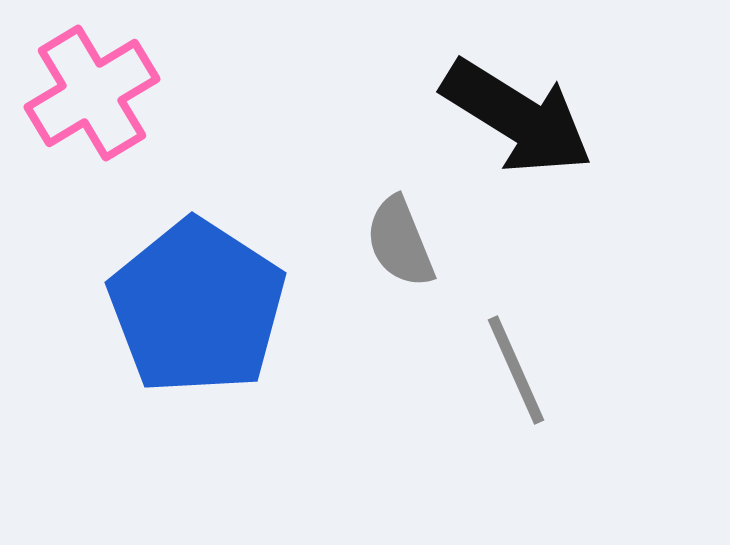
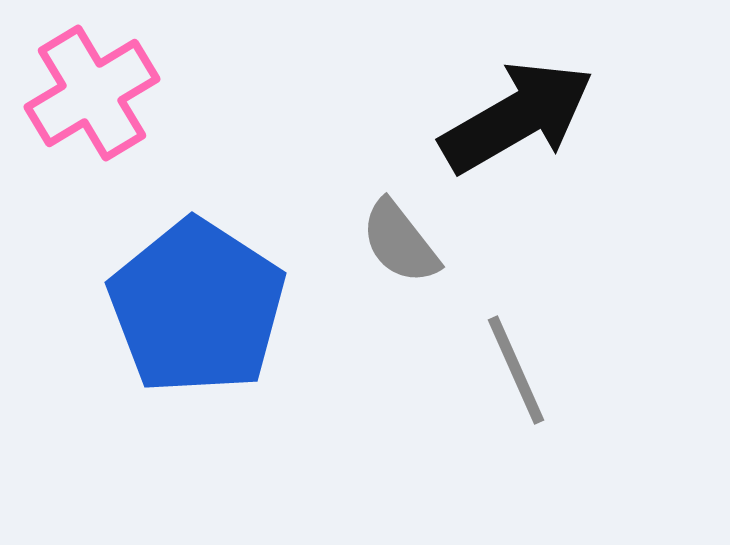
black arrow: rotated 62 degrees counterclockwise
gray semicircle: rotated 16 degrees counterclockwise
